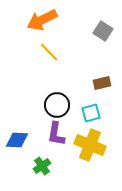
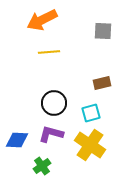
gray square: rotated 30 degrees counterclockwise
yellow line: rotated 50 degrees counterclockwise
black circle: moved 3 px left, 2 px up
purple L-shape: moved 5 px left; rotated 95 degrees clockwise
yellow cross: rotated 12 degrees clockwise
